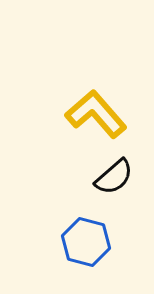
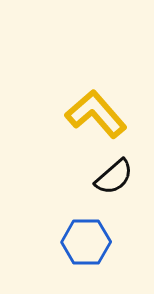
blue hexagon: rotated 15 degrees counterclockwise
